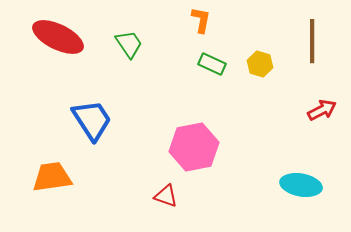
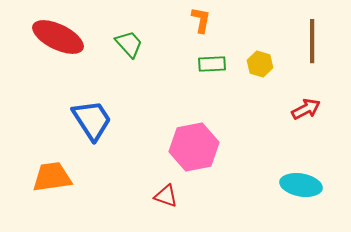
green trapezoid: rotated 8 degrees counterclockwise
green rectangle: rotated 28 degrees counterclockwise
red arrow: moved 16 px left, 1 px up
